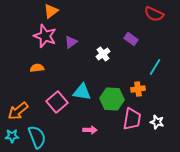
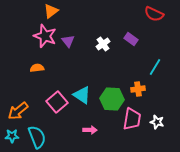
purple triangle: moved 3 px left, 1 px up; rotated 32 degrees counterclockwise
white cross: moved 10 px up
cyan triangle: moved 3 px down; rotated 24 degrees clockwise
